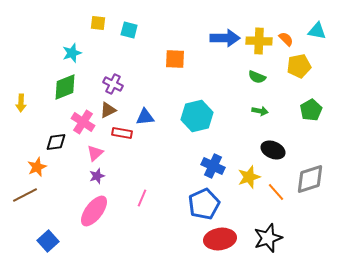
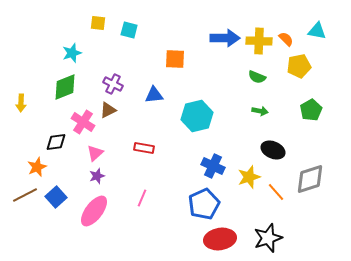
blue triangle: moved 9 px right, 22 px up
red rectangle: moved 22 px right, 15 px down
blue square: moved 8 px right, 44 px up
